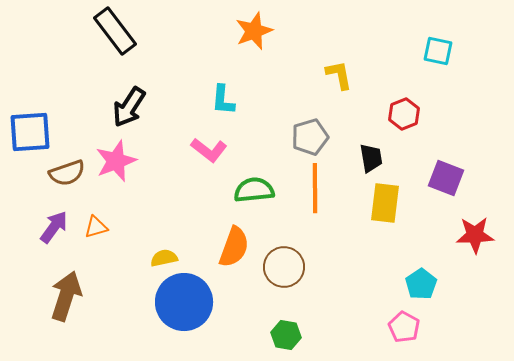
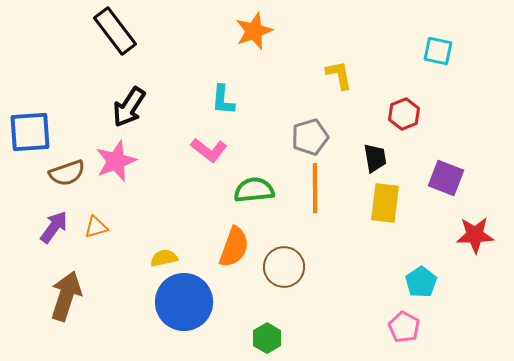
black trapezoid: moved 4 px right
cyan pentagon: moved 2 px up
green hexagon: moved 19 px left, 3 px down; rotated 20 degrees clockwise
